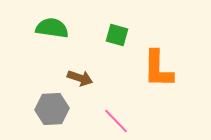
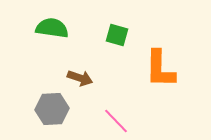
orange L-shape: moved 2 px right
